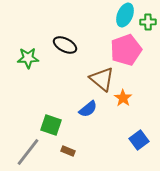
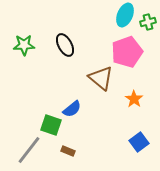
green cross: rotated 14 degrees counterclockwise
black ellipse: rotated 35 degrees clockwise
pink pentagon: moved 1 px right, 2 px down
green star: moved 4 px left, 13 px up
brown triangle: moved 1 px left, 1 px up
orange star: moved 11 px right, 1 px down
blue semicircle: moved 16 px left
blue square: moved 2 px down
gray line: moved 1 px right, 2 px up
